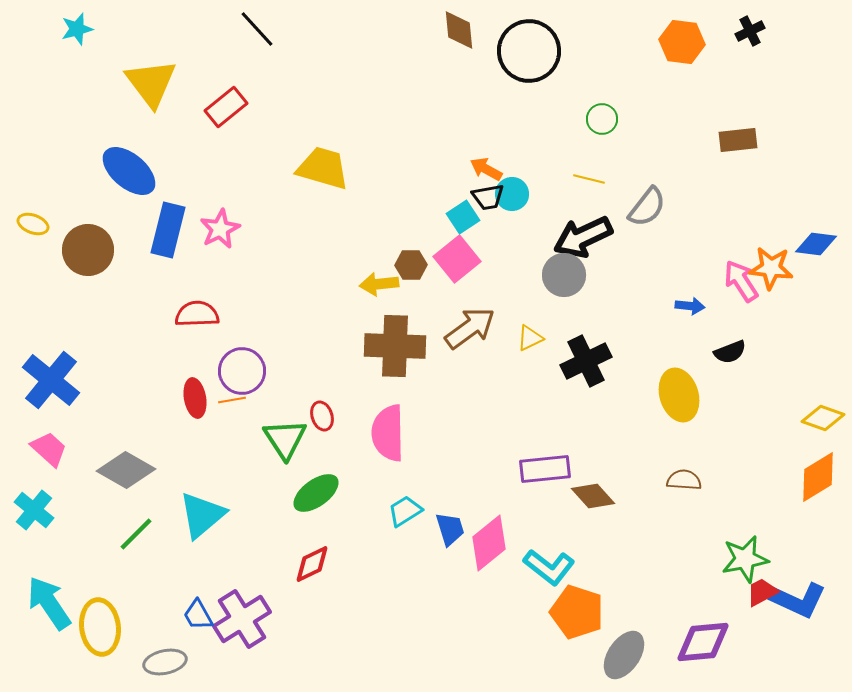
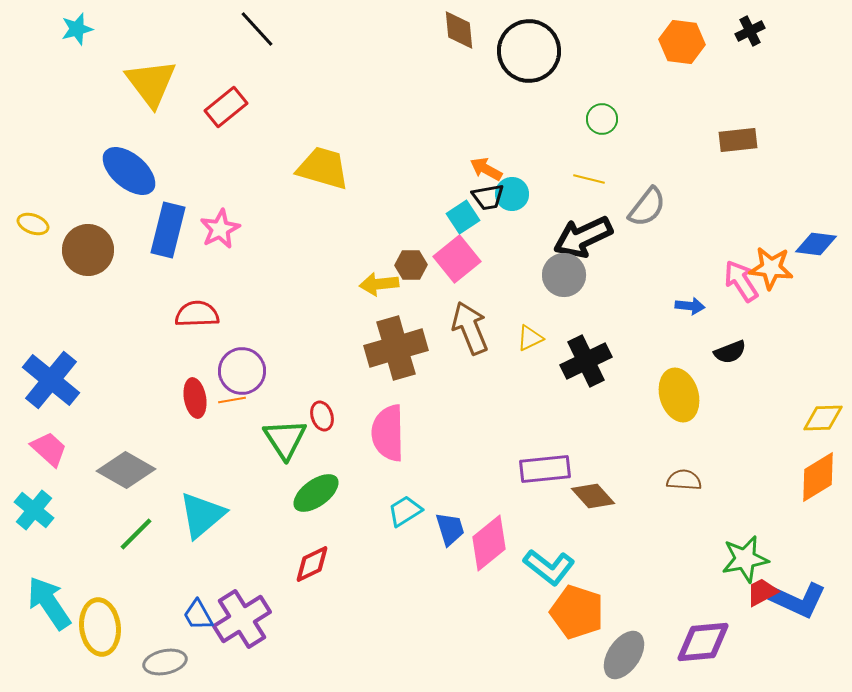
brown arrow at (470, 328): rotated 76 degrees counterclockwise
brown cross at (395, 346): moved 1 px right, 2 px down; rotated 18 degrees counterclockwise
yellow diamond at (823, 418): rotated 21 degrees counterclockwise
